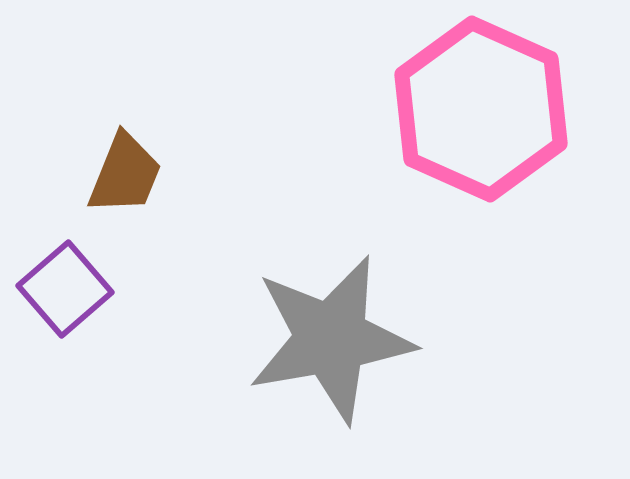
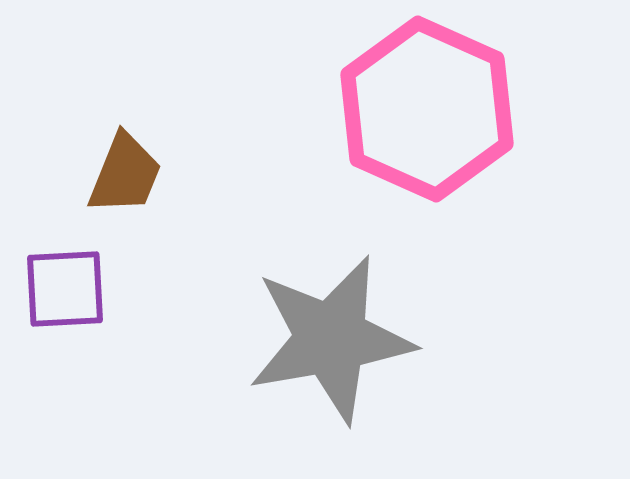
pink hexagon: moved 54 px left
purple square: rotated 38 degrees clockwise
